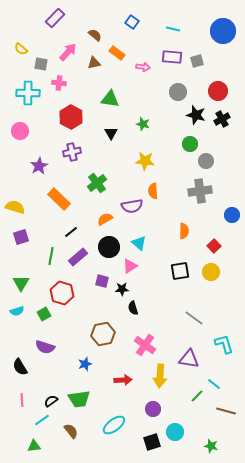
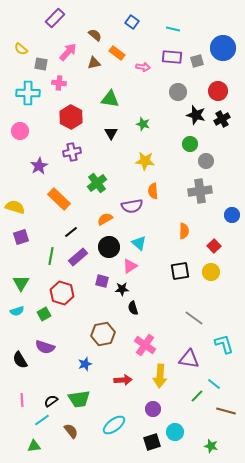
blue circle at (223, 31): moved 17 px down
black semicircle at (20, 367): moved 7 px up
